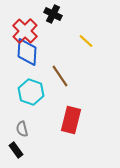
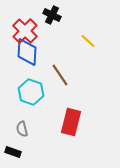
black cross: moved 1 px left, 1 px down
yellow line: moved 2 px right
brown line: moved 1 px up
red rectangle: moved 2 px down
black rectangle: moved 3 px left, 2 px down; rotated 35 degrees counterclockwise
